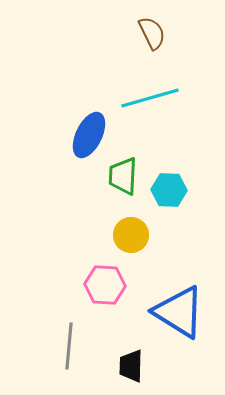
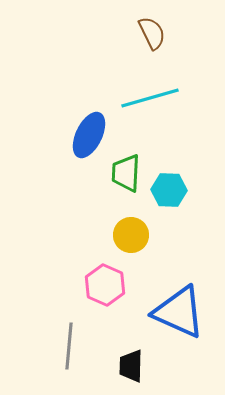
green trapezoid: moved 3 px right, 3 px up
pink hexagon: rotated 21 degrees clockwise
blue triangle: rotated 8 degrees counterclockwise
